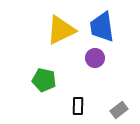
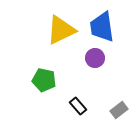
black rectangle: rotated 42 degrees counterclockwise
